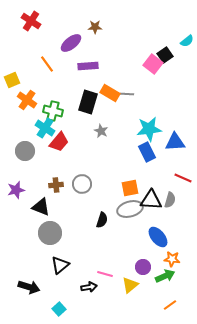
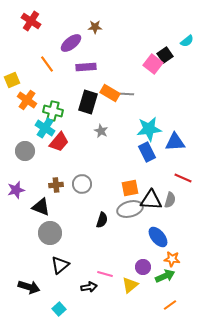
purple rectangle at (88, 66): moved 2 px left, 1 px down
